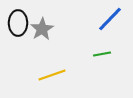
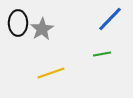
yellow line: moved 1 px left, 2 px up
